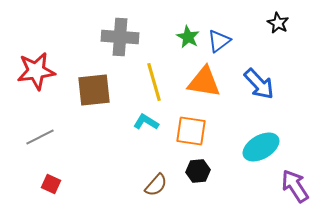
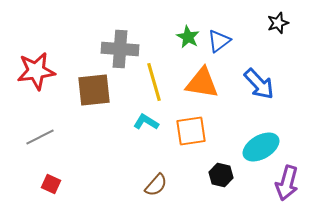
black star: rotated 25 degrees clockwise
gray cross: moved 12 px down
orange triangle: moved 2 px left, 1 px down
orange square: rotated 16 degrees counterclockwise
black hexagon: moved 23 px right, 4 px down; rotated 20 degrees clockwise
purple arrow: moved 8 px left, 3 px up; rotated 132 degrees counterclockwise
